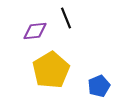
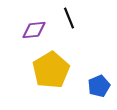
black line: moved 3 px right
purple diamond: moved 1 px left, 1 px up
